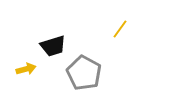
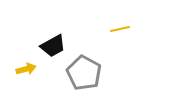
yellow line: rotated 42 degrees clockwise
black trapezoid: rotated 12 degrees counterclockwise
